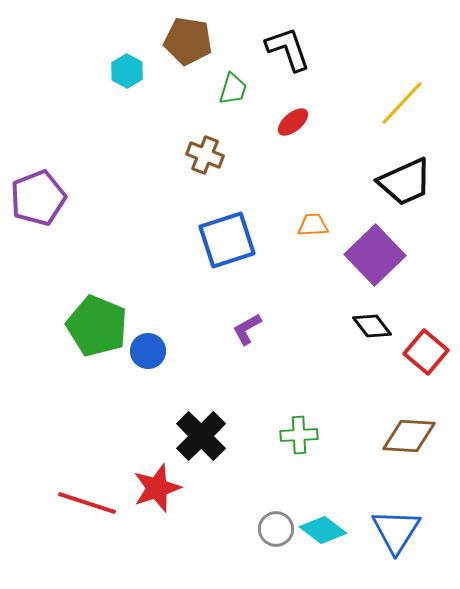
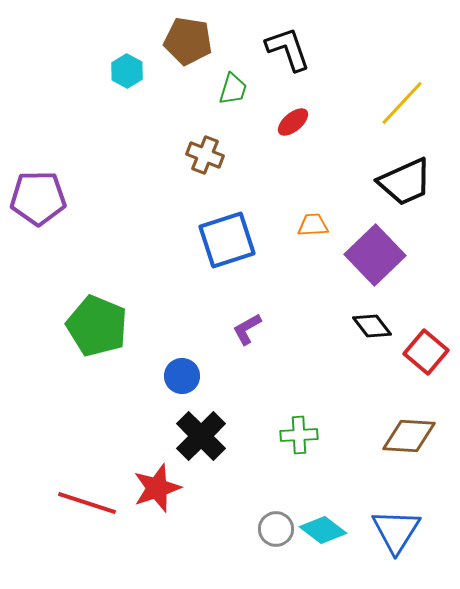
purple pentagon: rotated 20 degrees clockwise
blue circle: moved 34 px right, 25 px down
